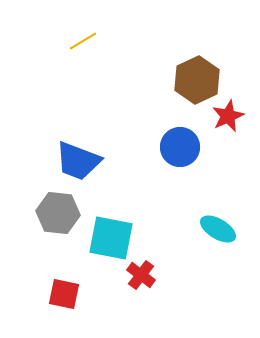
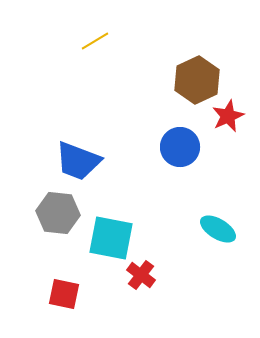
yellow line: moved 12 px right
